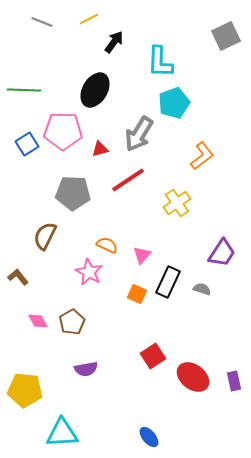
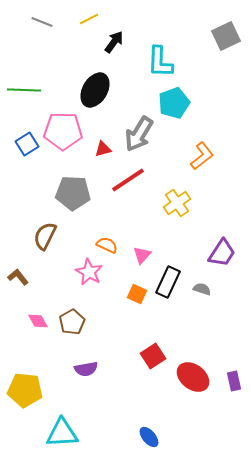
red triangle: moved 3 px right
